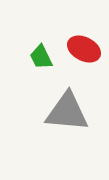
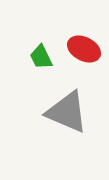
gray triangle: rotated 18 degrees clockwise
